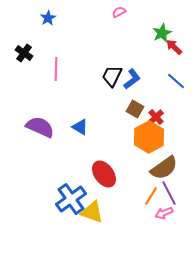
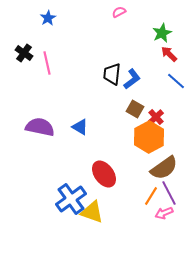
red arrow: moved 5 px left, 7 px down
pink line: moved 9 px left, 6 px up; rotated 15 degrees counterclockwise
black trapezoid: moved 2 px up; rotated 20 degrees counterclockwise
purple semicircle: rotated 12 degrees counterclockwise
